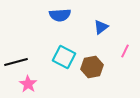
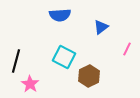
pink line: moved 2 px right, 2 px up
black line: moved 1 px up; rotated 60 degrees counterclockwise
brown hexagon: moved 3 px left, 9 px down; rotated 15 degrees counterclockwise
pink star: moved 2 px right
